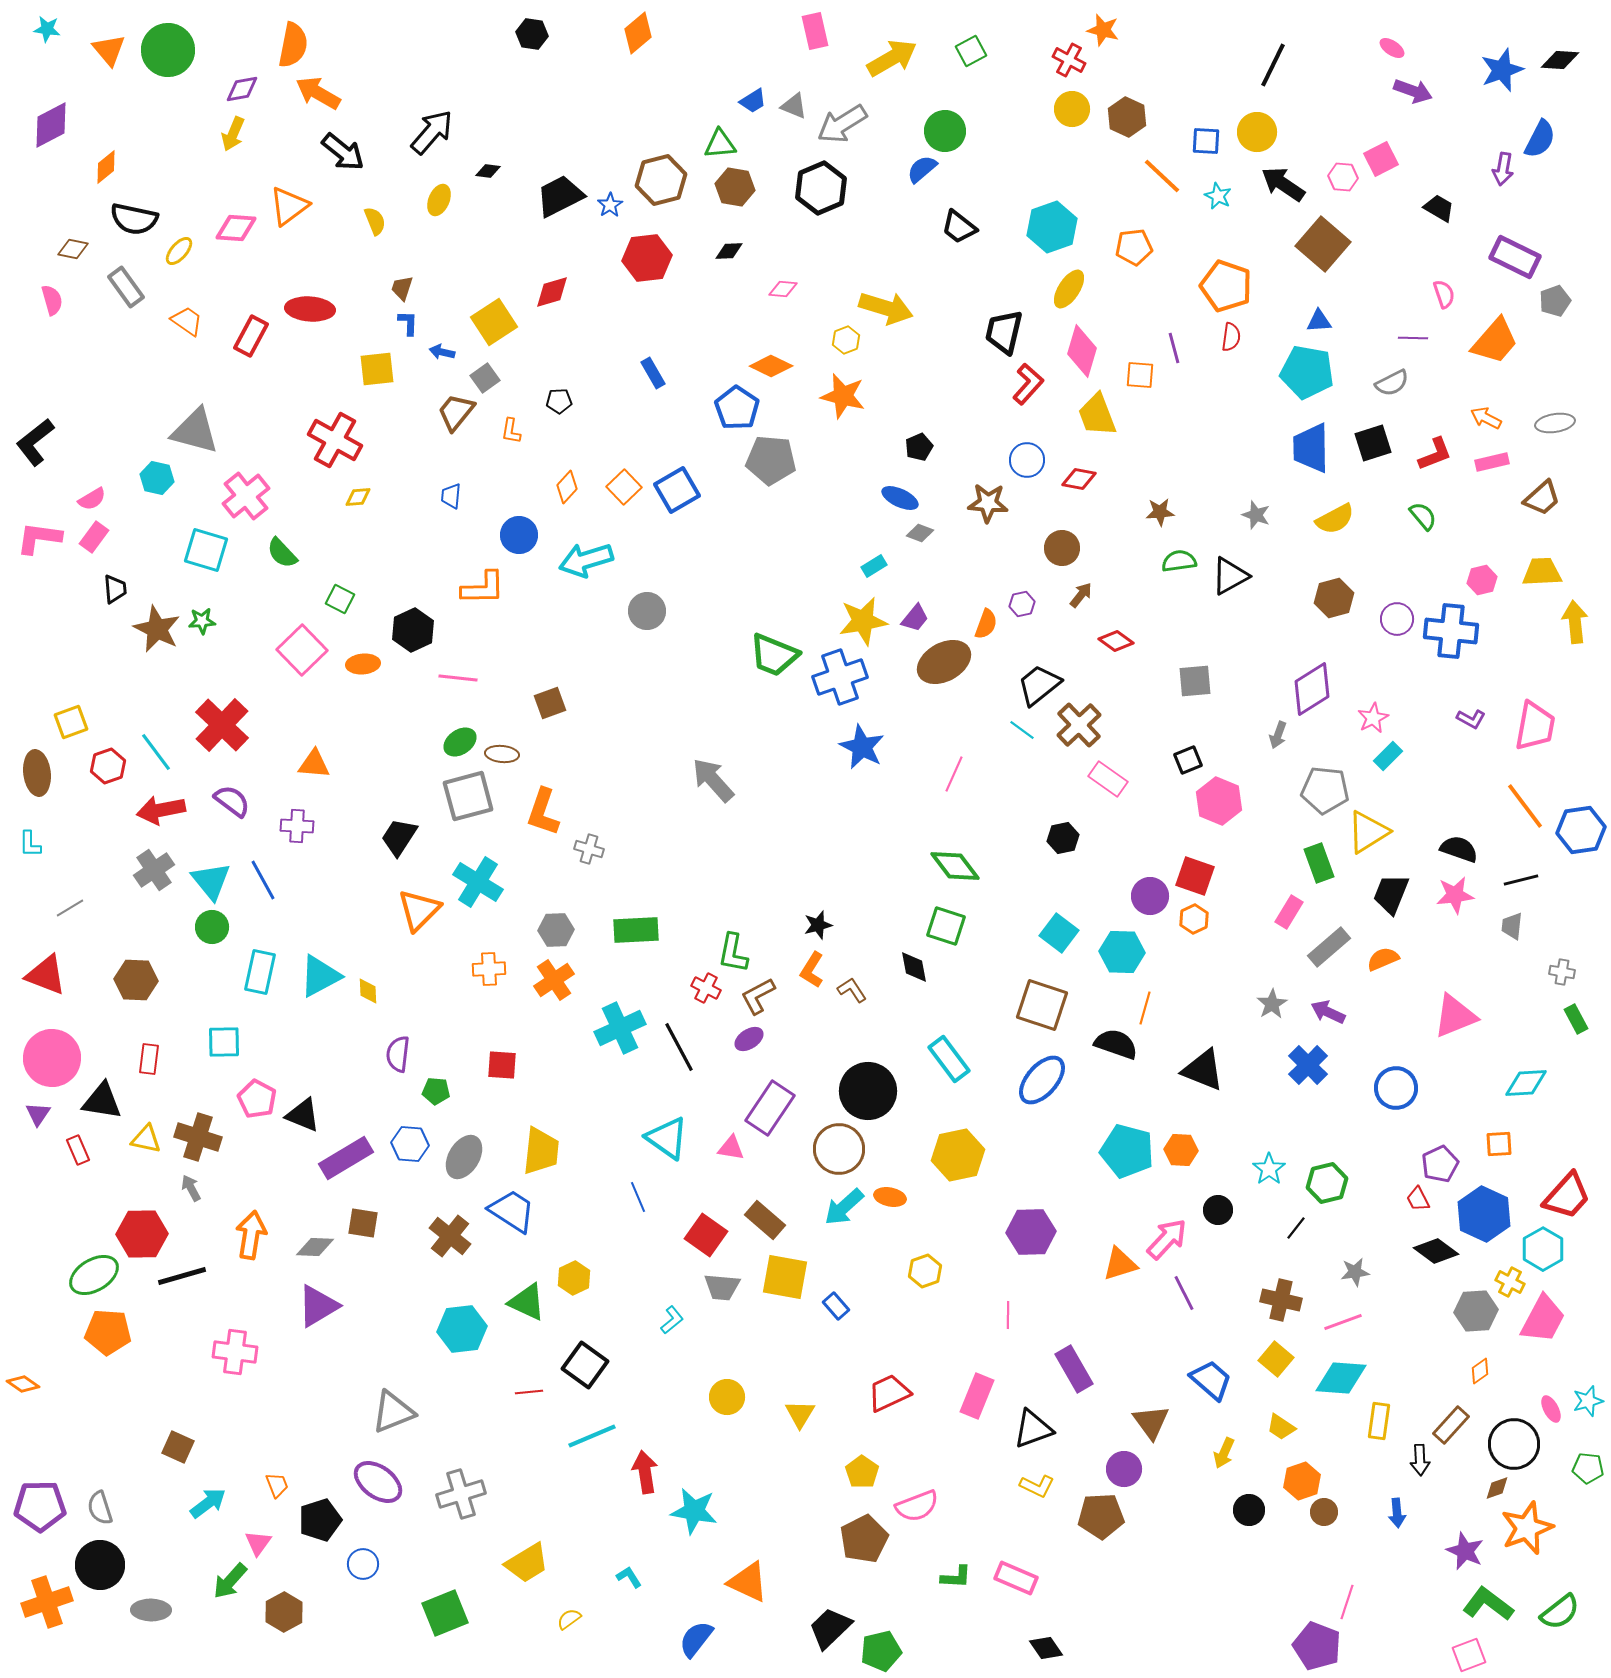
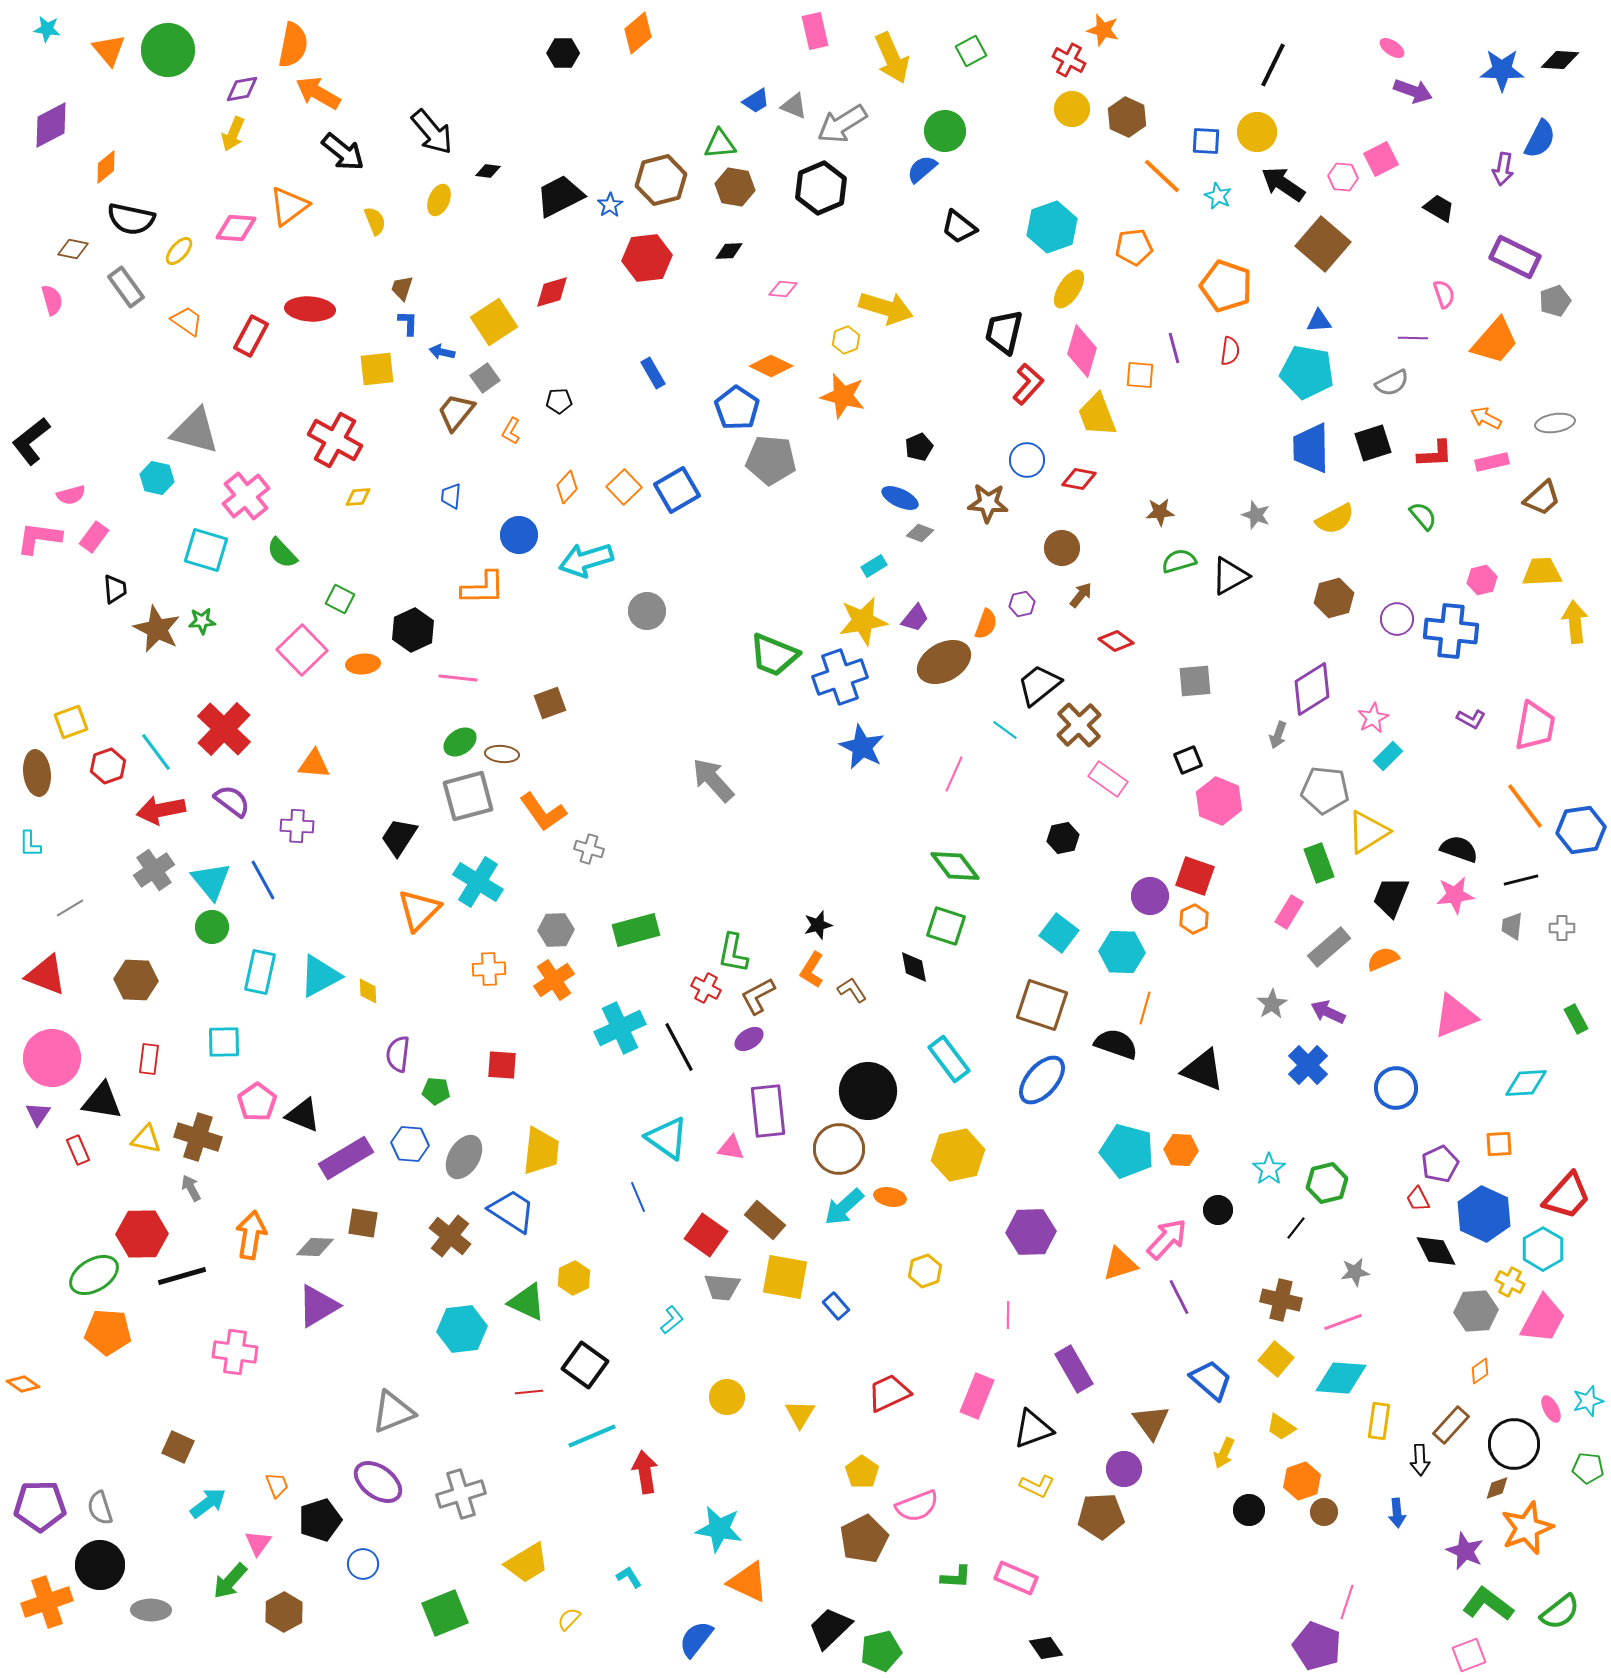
black hexagon at (532, 34): moved 31 px right, 19 px down; rotated 8 degrees counterclockwise
yellow arrow at (892, 58): rotated 96 degrees clockwise
blue star at (1502, 70): rotated 21 degrees clockwise
blue trapezoid at (753, 101): moved 3 px right
black arrow at (432, 132): rotated 99 degrees clockwise
black semicircle at (134, 219): moved 3 px left
red semicircle at (1231, 337): moved 1 px left, 14 px down
orange L-shape at (511, 431): rotated 20 degrees clockwise
black L-shape at (35, 442): moved 4 px left, 1 px up
red L-shape at (1435, 454): rotated 18 degrees clockwise
pink semicircle at (92, 499): moved 21 px left, 4 px up; rotated 16 degrees clockwise
green semicircle at (1179, 561): rotated 8 degrees counterclockwise
red cross at (222, 725): moved 2 px right, 4 px down
cyan line at (1022, 730): moved 17 px left
orange L-shape at (543, 812): rotated 54 degrees counterclockwise
black trapezoid at (1391, 894): moved 3 px down
green rectangle at (636, 930): rotated 12 degrees counterclockwise
gray cross at (1562, 972): moved 44 px up; rotated 10 degrees counterclockwise
pink pentagon at (257, 1099): moved 3 px down; rotated 9 degrees clockwise
purple rectangle at (770, 1108): moved 2 px left, 3 px down; rotated 40 degrees counterclockwise
black diamond at (1436, 1251): rotated 27 degrees clockwise
purple line at (1184, 1293): moved 5 px left, 4 px down
cyan star at (694, 1511): moved 25 px right, 18 px down
yellow semicircle at (569, 1619): rotated 10 degrees counterclockwise
